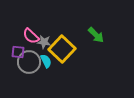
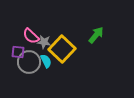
green arrow: rotated 96 degrees counterclockwise
